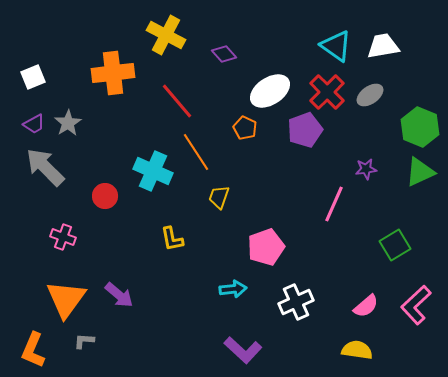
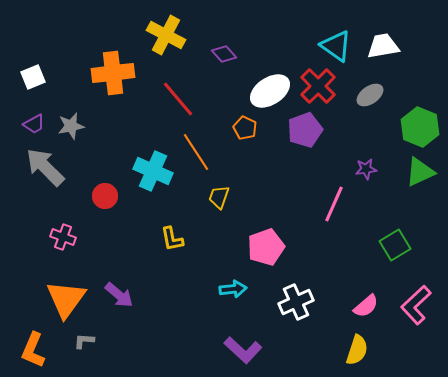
red cross: moved 9 px left, 6 px up
red line: moved 1 px right, 2 px up
gray star: moved 3 px right, 3 px down; rotated 20 degrees clockwise
yellow semicircle: rotated 100 degrees clockwise
